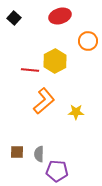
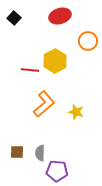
orange L-shape: moved 3 px down
yellow star: rotated 14 degrees clockwise
gray semicircle: moved 1 px right, 1 px up
